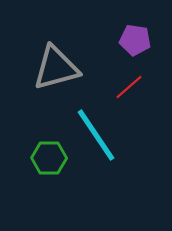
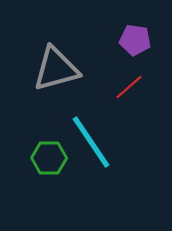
gray triangle: moved 1 px down
cyan line: moved 5 px left, 7 px down
